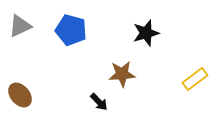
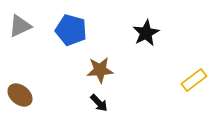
black star: rotated 12 degrees counterclockwise
brown star: moved 22 px left, 4 px up
yellow rectangle: moved 1 px left, 1 px down
brown ellipse: rotated 10 degrees counterclockwise
black arrow: moved 1 px down
